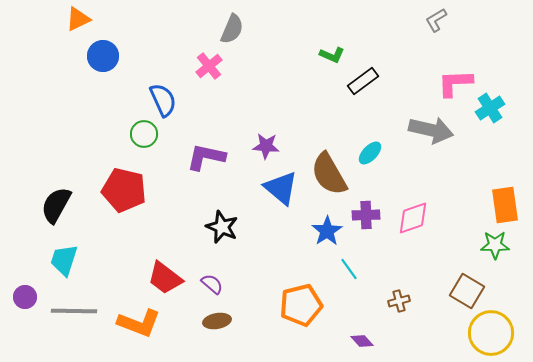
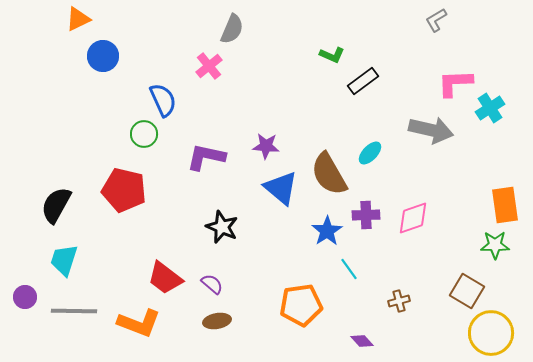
orange pentagon: rotated 6 degrees clockwise
